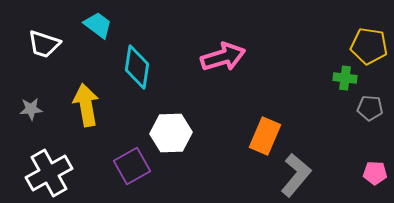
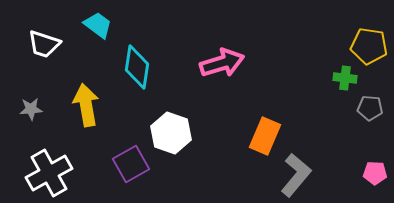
pink arrow: moved 1 px left, 6 px down
white hexagon: rotated 21 degrees clockwise
purple square: moved 1 px left, 2 px up
